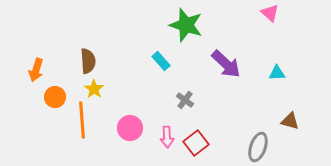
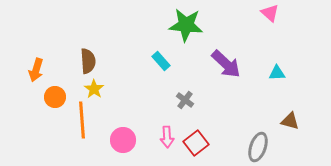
green star: rotated 12 degrees counterclockwise
pink circle: moved 7 px left, 12 px down
